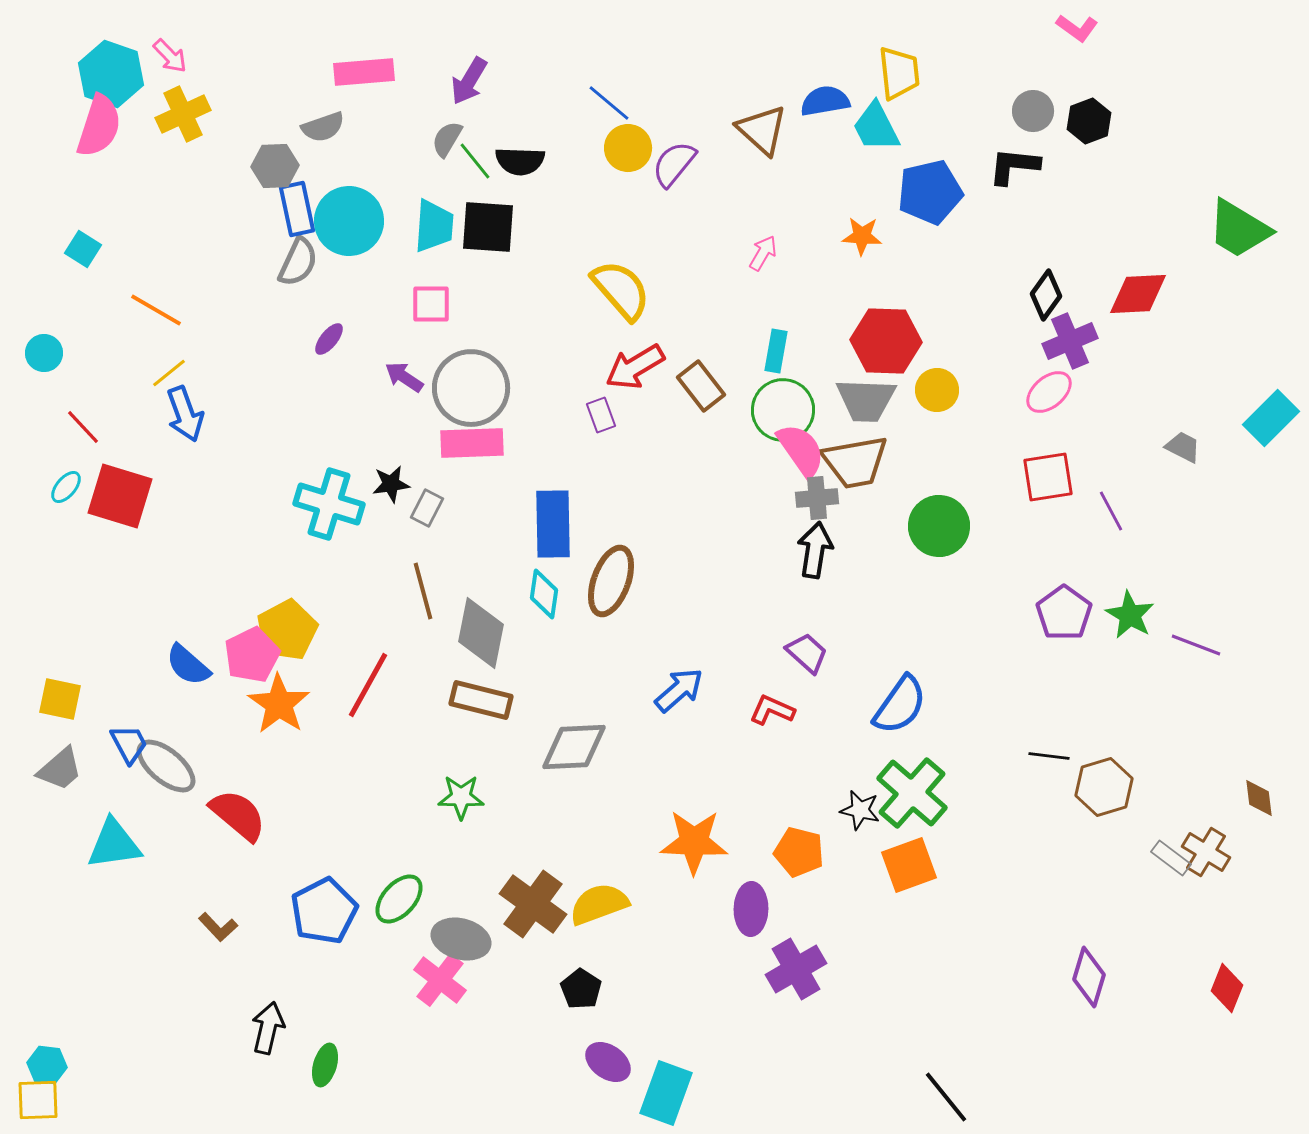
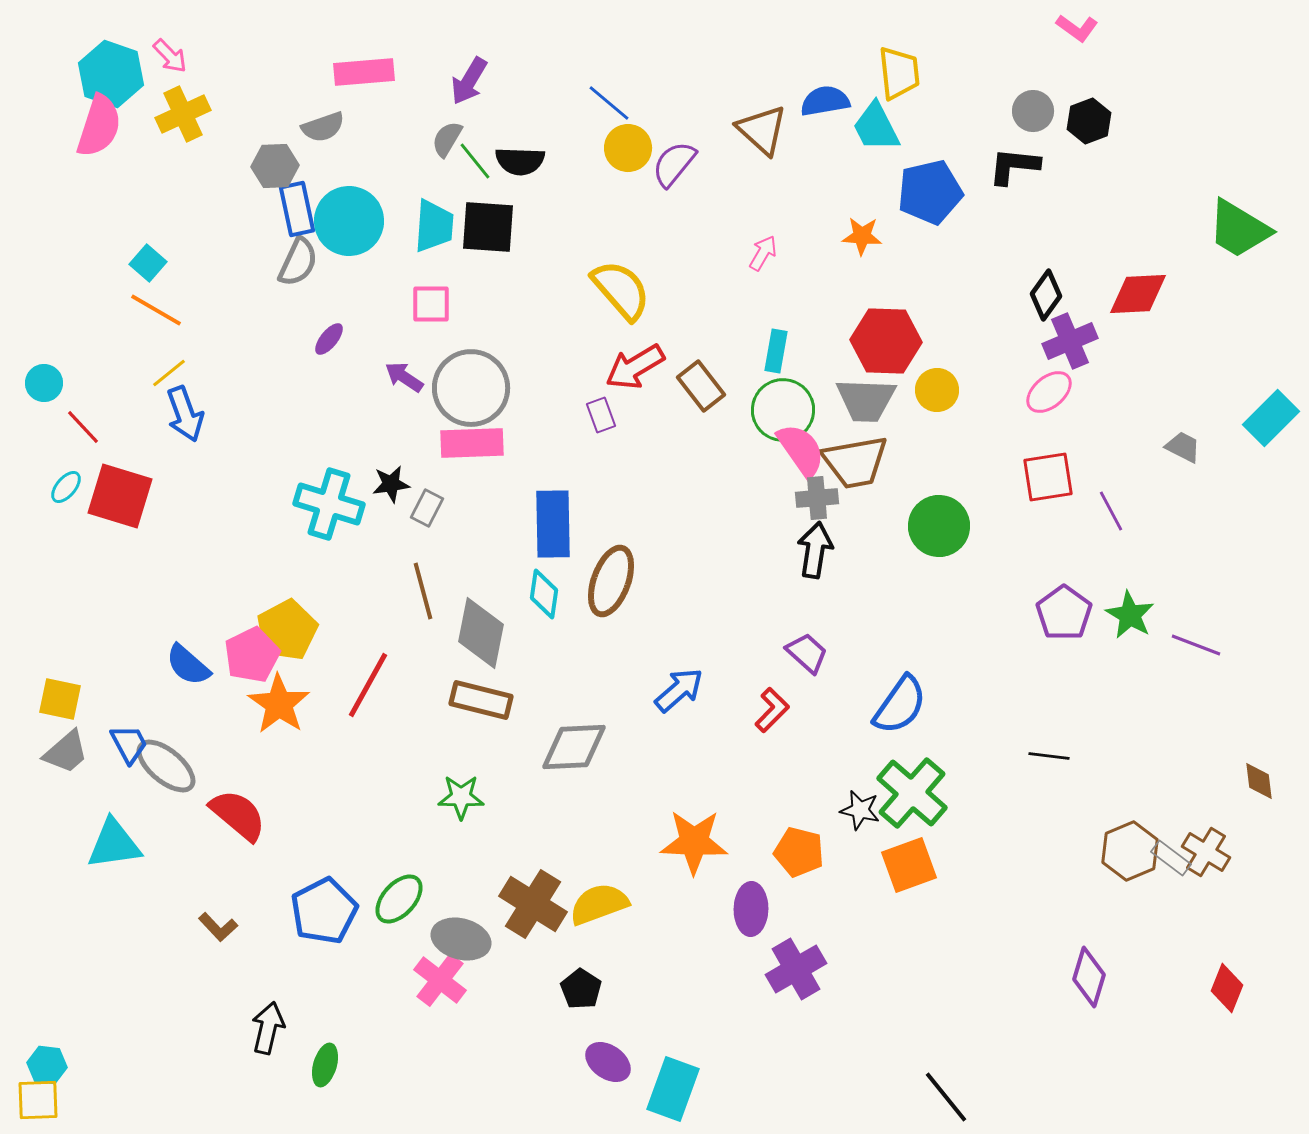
cyan square at (83, 249): moved 65 px right, 14 px down; rotated 9 degrees clockwise
cyan circle at (44, 353): moved 30 px down
red L-shape at (772, 710): rotated 111 degrees clockwise
gray trapezoid at (60, 769): moved 6 px right, 17 px up
brown hexagon at (1104, 787): moved 26 px right, 64 px down; rotated 6 degrees counterclockwise
brown diamond at (1259, 798): moved 17 px up
brown cross at (533, 904): rotated 4 degrees counterclockwise
cyan rectangle at (666, 1093): moved 7 px right, 4 px up
